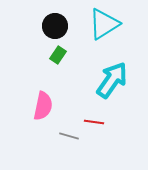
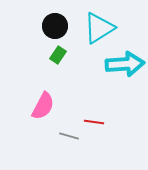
cyan triangle: moved 5 px left, 4 px down
cyan arrow: moved 13 px right, 16 px up; rotated 51 degrees clockwise
pink semicircle: rotated 16 degrees clockwise
